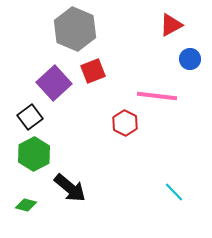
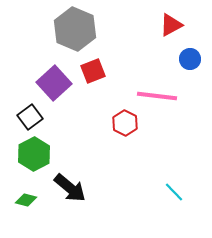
green diamond: moved 5 px up
